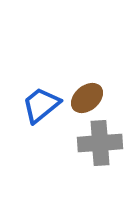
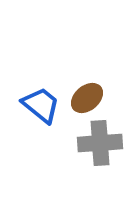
blue trapezoid: rotated 78 degrees clockwise
